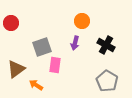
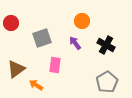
purple arrow: rotated 128 degrees clockwise
gray square: moved 9 px up
gray pentagon: moved 1 px down; rotated 10 degrees clockwise
